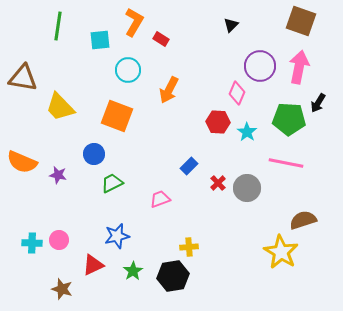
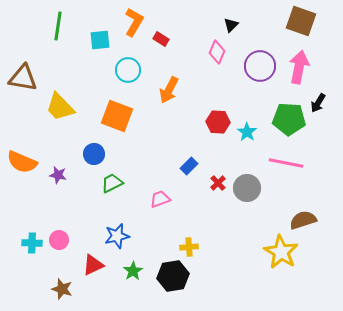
pink diamond: moved 20 px left, 41 px up
